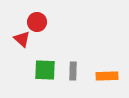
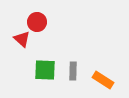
orange rectangle: moved 4 px left, 4 px down; rotated 35 degrees clockwise
